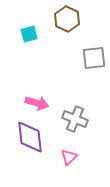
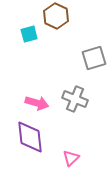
brown hexagon: moved 11 px left, 3 px up
gray square: rotated 10 degrees counterclockwise
gray cross: moved 20 px up
pink triangle: moved 2 px right, 1 px down
